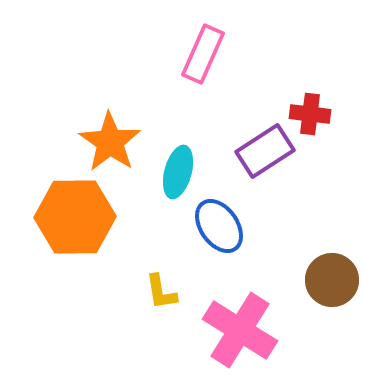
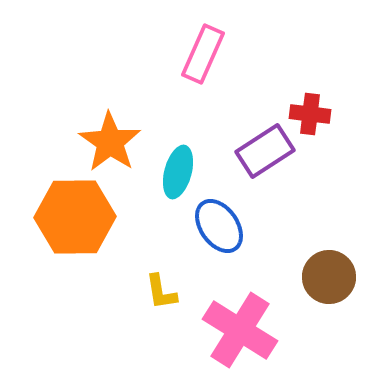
brown circle: moved 3 px left, 3 px up
